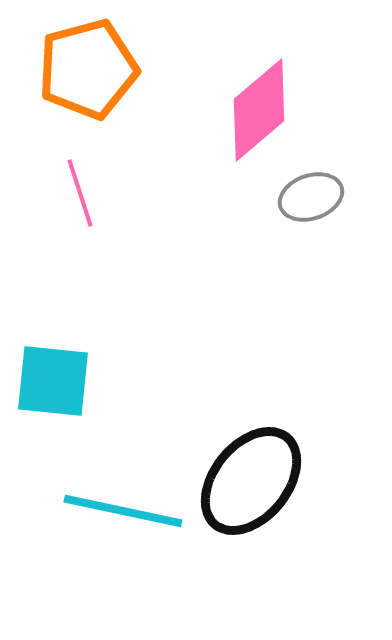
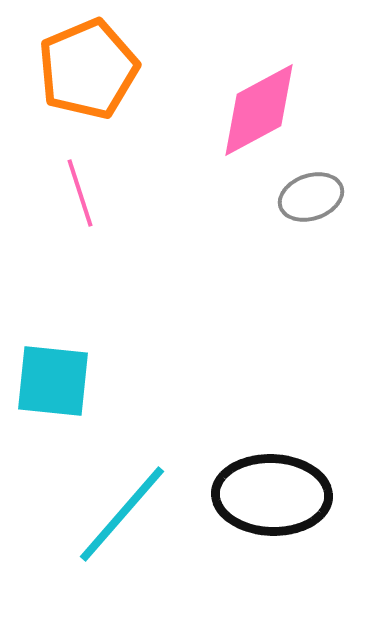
orange pentagon: rotated 8 degrees counterclockwise
pink diamond: rotated 12 degrees clockwise
black ellipse: moved 21 px right, 14 px down; rotated 53 degrees clockwise
cyan line: moved 1 px left, 3 px down; rotated 61 degrees counterclockwise
